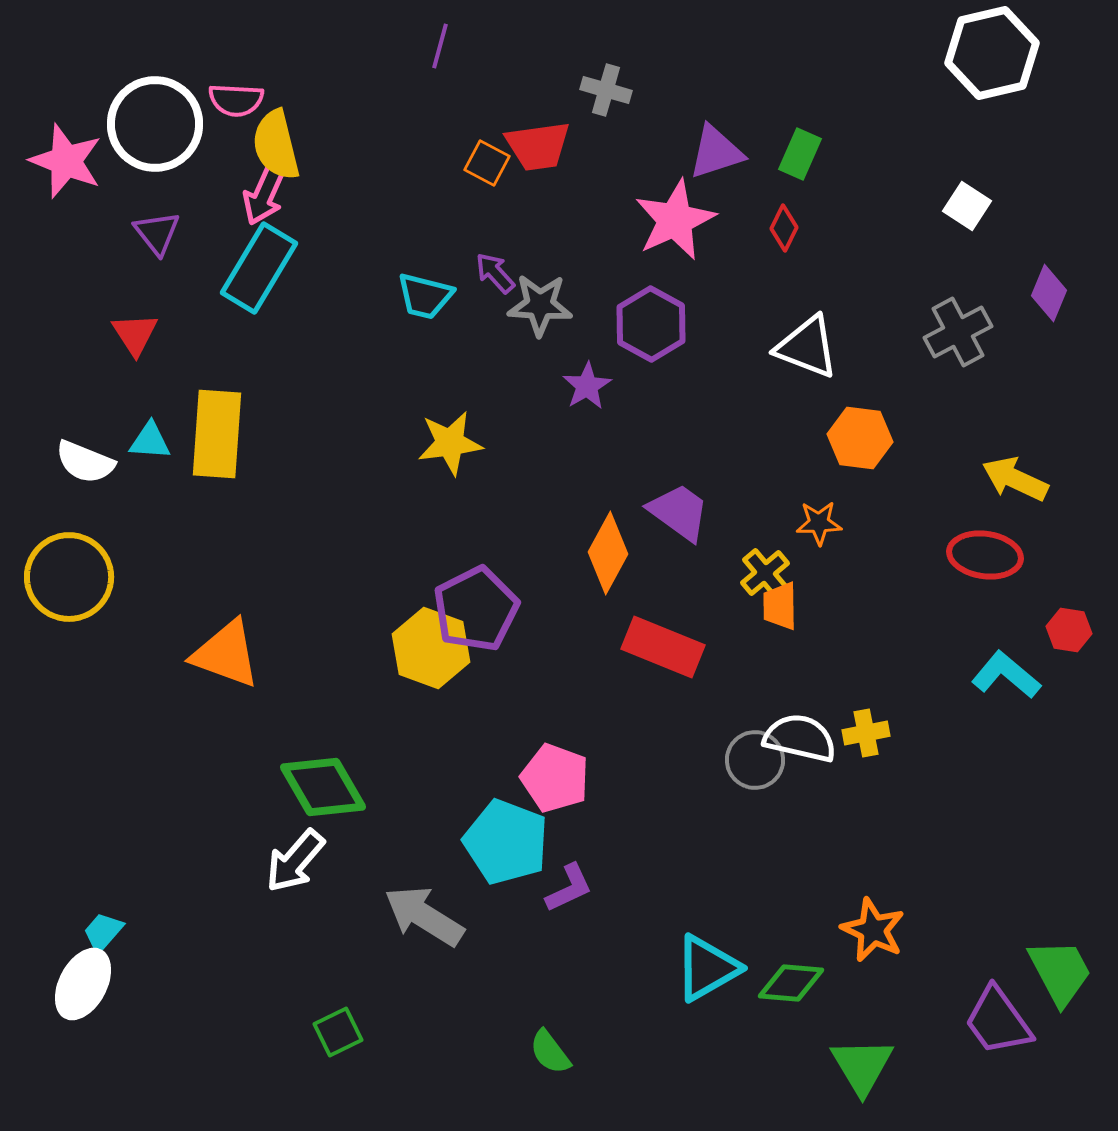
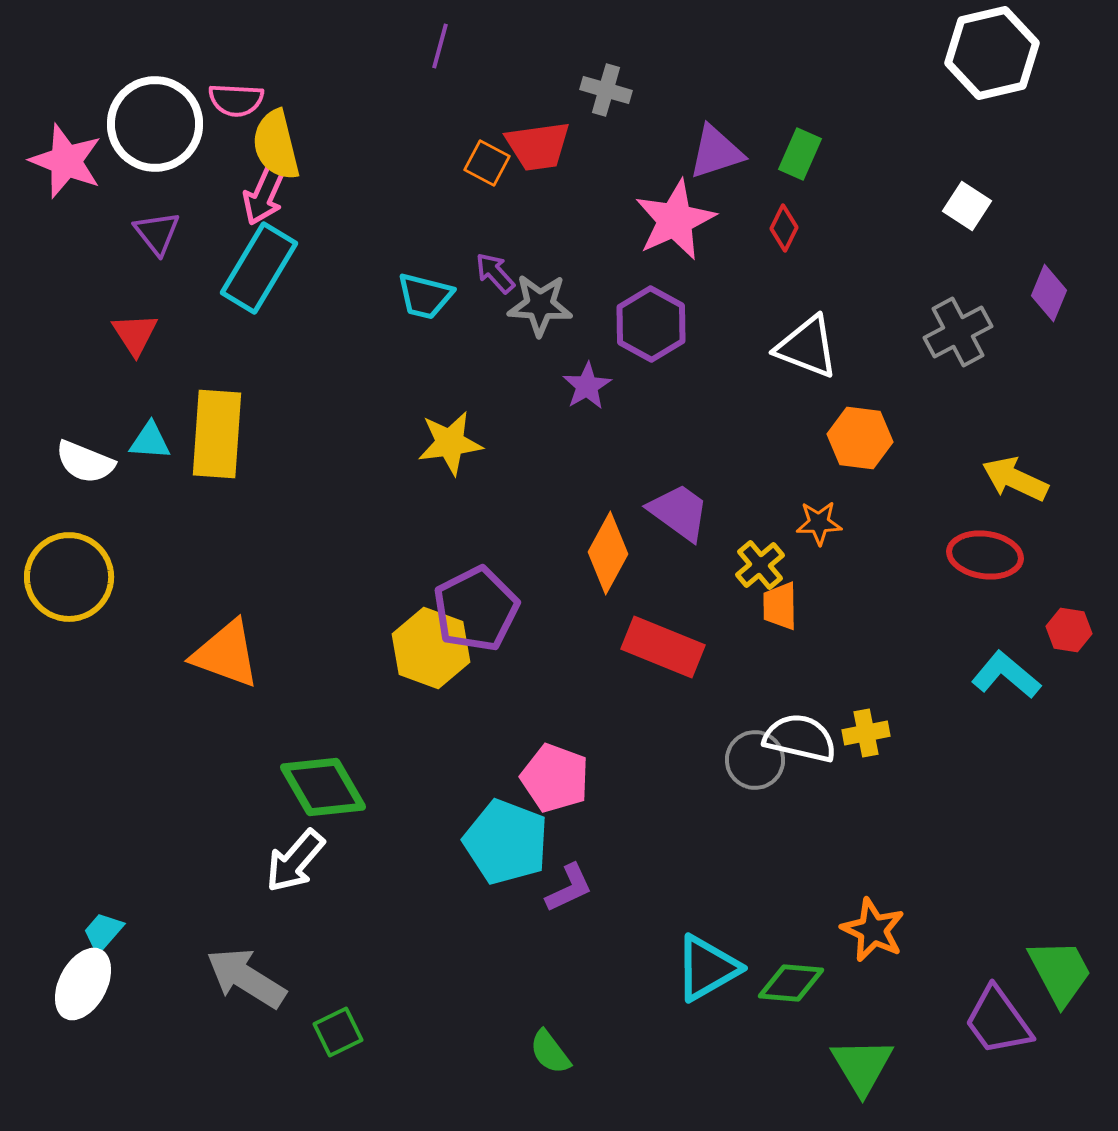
yellow cross at (765, 573): moved 5 px left, 8 px up
gray arrow at (424, 916): moved 178 px left, 62 px down
